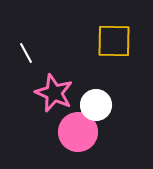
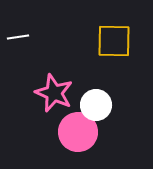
white line: moved 8 px left, 16 px up; rotated 70 degrees counterclockwise
